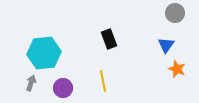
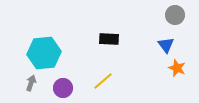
gray circle: moved 2 px down
black rectangle: rotated 66 degrees counterclockwise
blue triangle: rotated 12 degrees counterclockwise
orange star: moved 1 px up
yellow line: rotated 60 degrees clockwise
